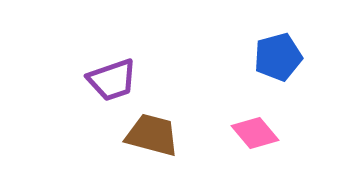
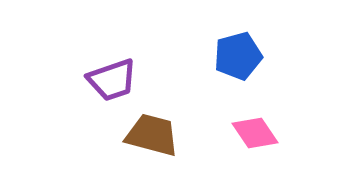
blue pentagon: moved 40 px left, 1 px up
pink diamond: rotated 6 degrees clockwise
